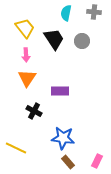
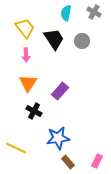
gray cross: rotated 24 degrees clockwise
orange triangle: moved 1 px right, 5 px down
purple rectangle: rotated 48 degrees counterclockwise
blue star: moved 5 px left; rotated 15 degrees counterclockwise
